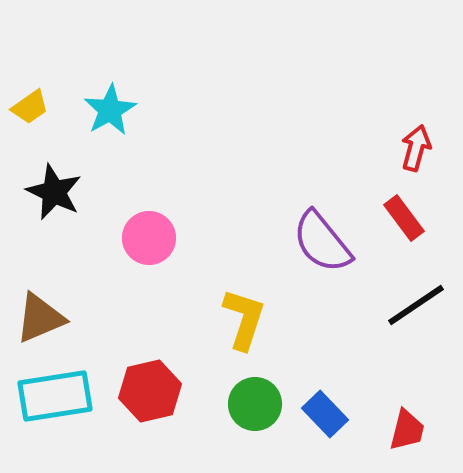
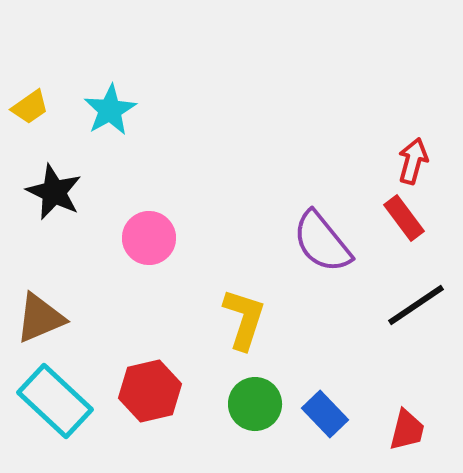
red arrow: moved 3 px left, 13 px down
cyan rectangle: moved 5 px down; rotated 52 degrees clockwise
